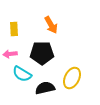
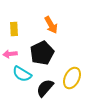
black pentagon: rotated 25 degrees counterclockwise
black semicircle: rotated 36 degrees counterclockwise
